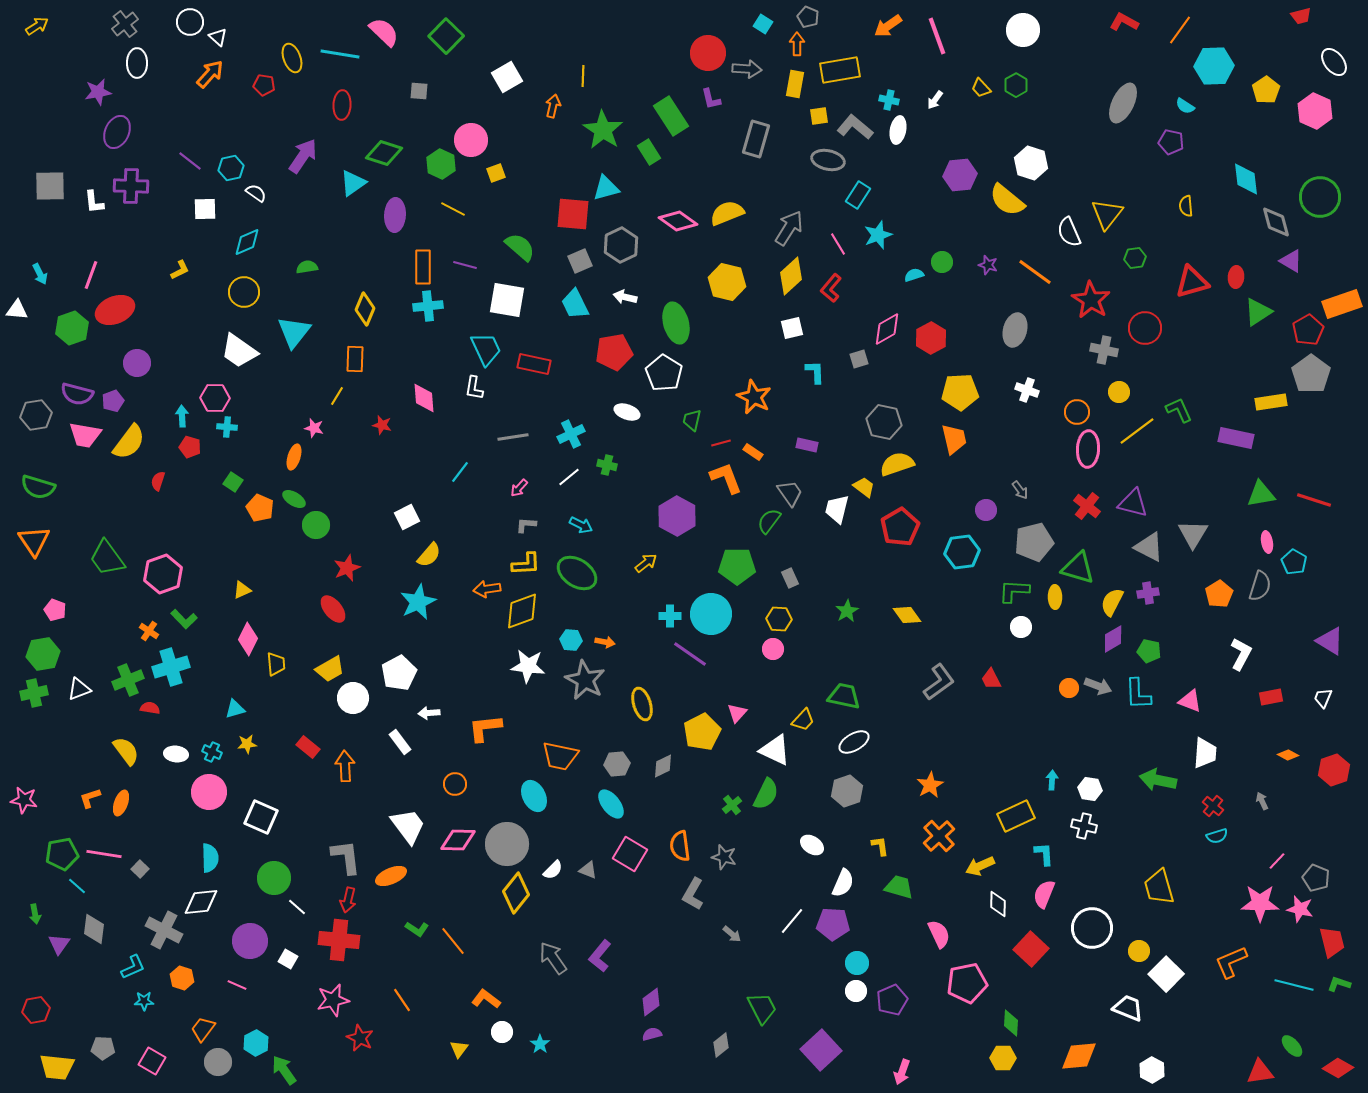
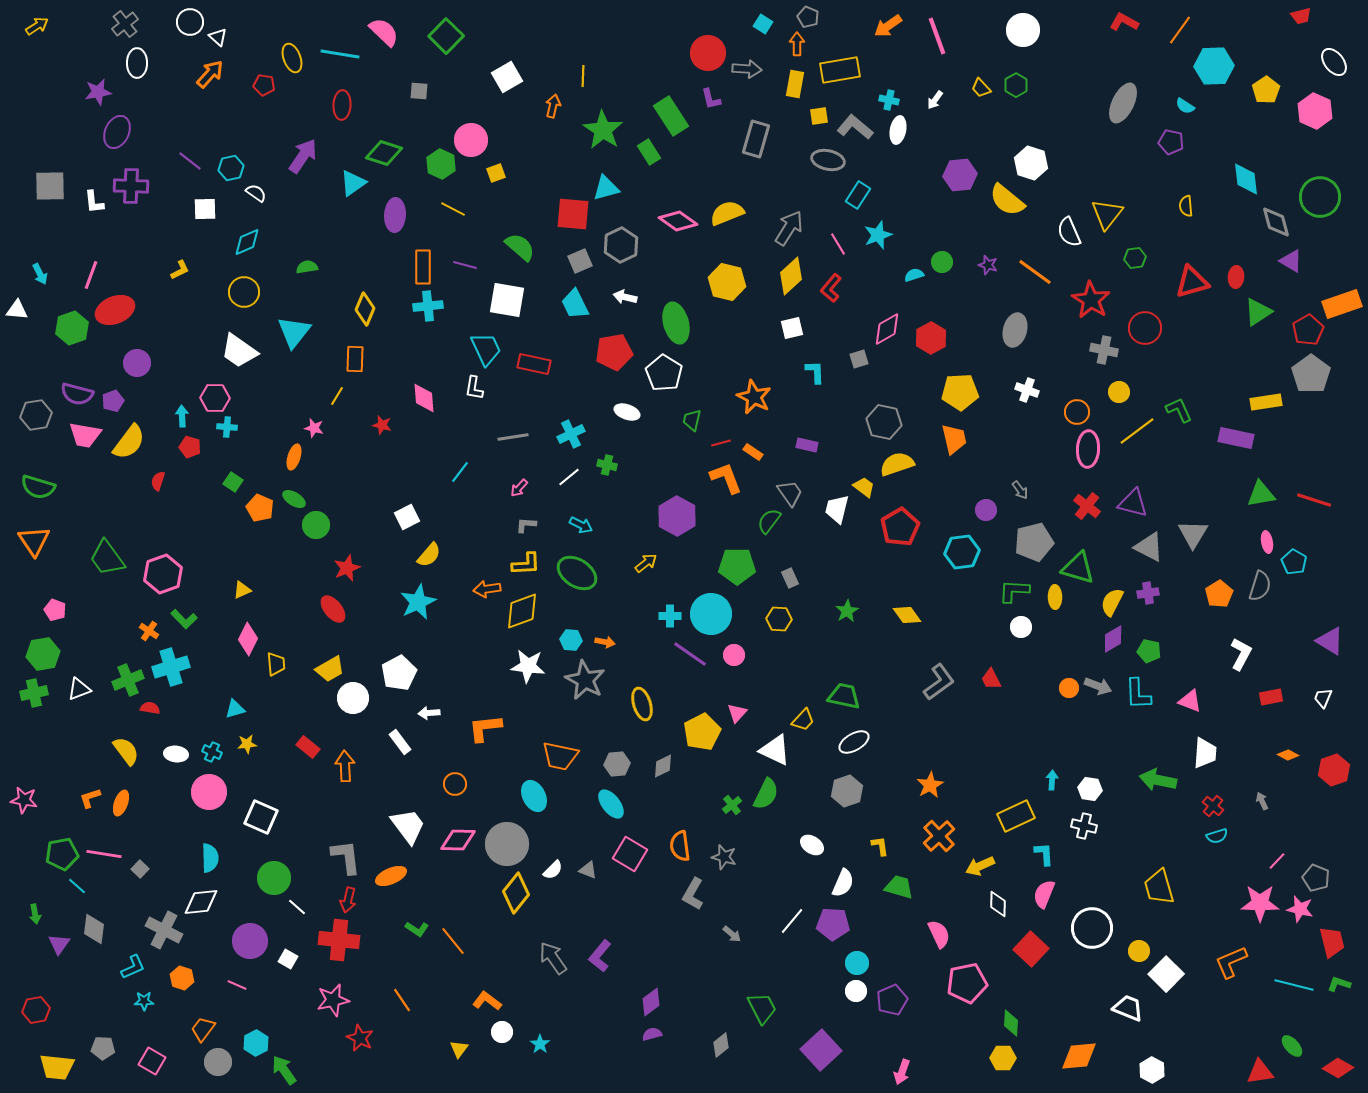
yellow rectangle at (1271, 402): moved 5 px left
pink circle at (773, 649): moved 39 px left, 6 px down
orange L-shape at (486, 999): moved 1 px right, 2 px down
